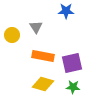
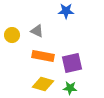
gray triangle: moved 1 px right, 4 px down; rotated 32 degrees counterclockwise
green star: moved 3 px left, 1 px down
